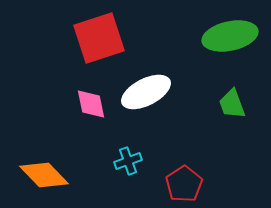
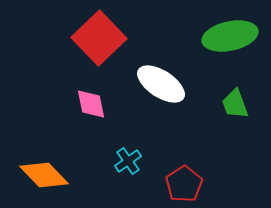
red square: rotated 26 degrees counterclockwise
white ellipse: moved 15 px right, 8 px up; rotated 60 degrees clockwise
green trapezoid: moved 3 px right
cyan cross: rotated 16 degrees counterclockwise
